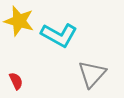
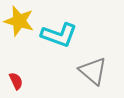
cyan L-shape: rotated 9 degrees counterclockwise
gray triangle: moved 1 px right, 3 px up; rotated 32 degrees counterclockwise
